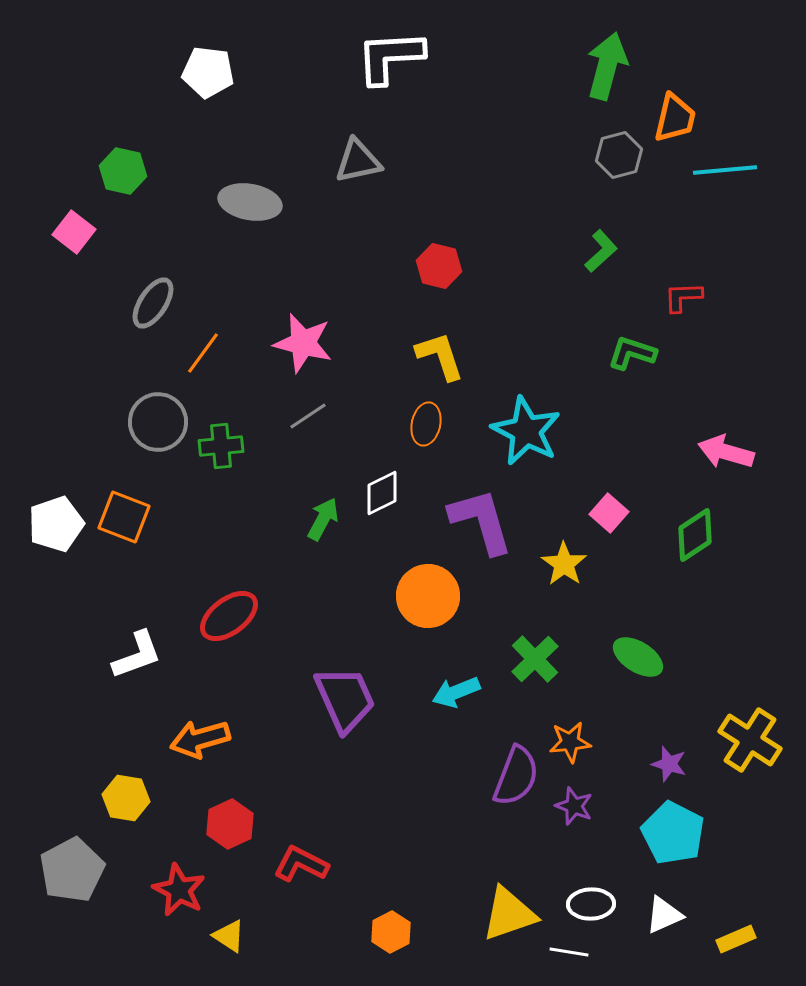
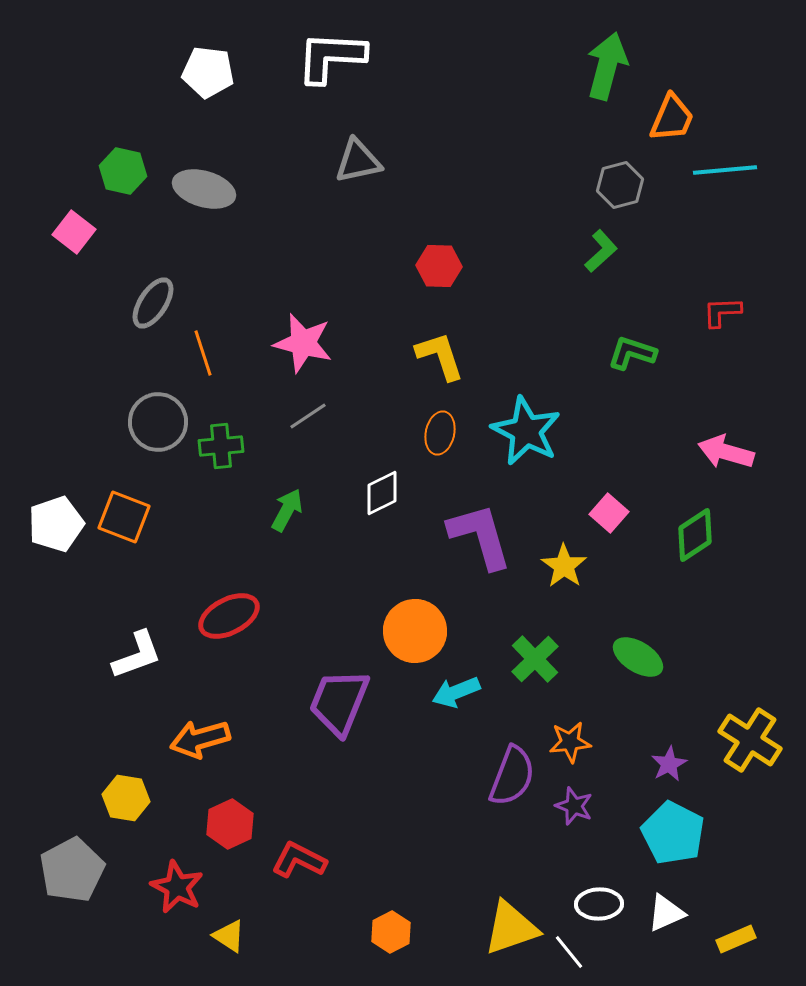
white L-shape at (390, 57): moved 59 px left; rotated 6 degrees clockwise
orange trapezoid at (675, 118): moved 3 px left; rotated 10 degrees clockwise
gray hexagon at (619, 155): moved 1 px right, 30 px down
gray ellipse at (250, 202): moved 46 px left, 13 px up; rotated 6 degrees clockwise
red hexagon at (439, 266): rotated 12 degrees counterclockwise
red L-shape at (683, 297): moved 39 px right, 15 px down
orange line at (203, 353): rotated 54 degrees counterclockwise
orange ellipse at (426, 424): moved 14 px right, 9 px down
green arrow at (323, 519): moved 36 px left, 9 px up
purple L-shape at (481, 521): moved 1 px left, 15 px down
yellow star at (564, 564): moved 2 px down
orange circle at (428, 596): moved 13 px left, 35 px down
red ellipse at (229, 616): rotated 10 degrees clockwise
purple trapezoid at (345, 699): moved 6 px left, 3 px down; rotated 134 degrees counterclockwise
purple star at (669, 764): rotated 27 degrees clockwise
purple semicircle at (516, 776): moved 4 px left
red L-shape at (301, 864): moved 2 px left, 4 px up
red star at (179, 890): moved 2 px left, 3 px up
white ellipse at (591, 904): moved 8 px right
yellow triangle at (509, 914): moved 2 px right, 14 px down
white triangle at (664, 915): moved 2 px right, 2 px up
white line at (569, 952): rotated 42 degrees clockwise
